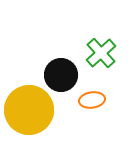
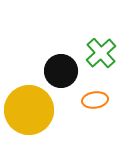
black circle: moved 4 px up
orange ellipse: moved 3 px right
